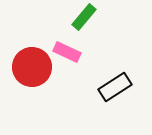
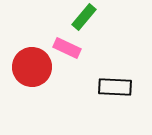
pink rectangle: moved 4 px up
black rectangle: rotated 36 degrees clockwise
